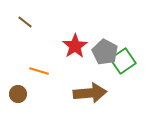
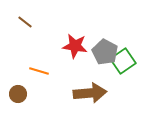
red star: rotated 30 degrees counterclockwise
